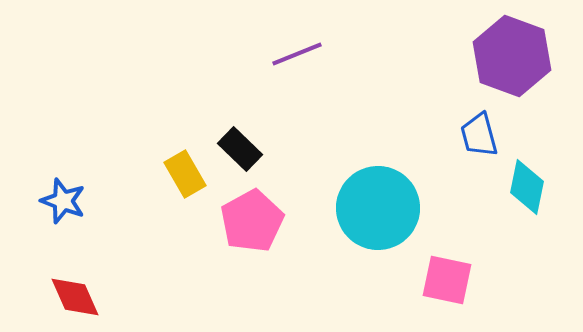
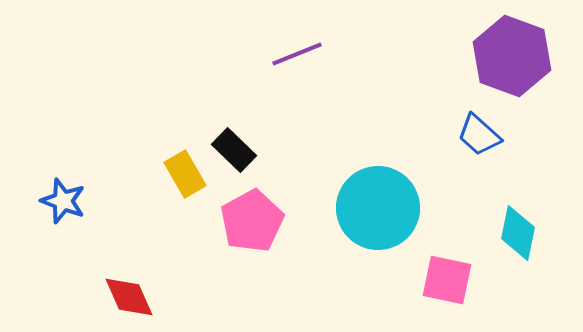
blue trapezoid: rotated 33 degrees counterclockwise
black rectangle: moved 6 px left, 1 px down
cyan diamond: moved 9 px left, 46 px down
red diamond: moved 54 px right
